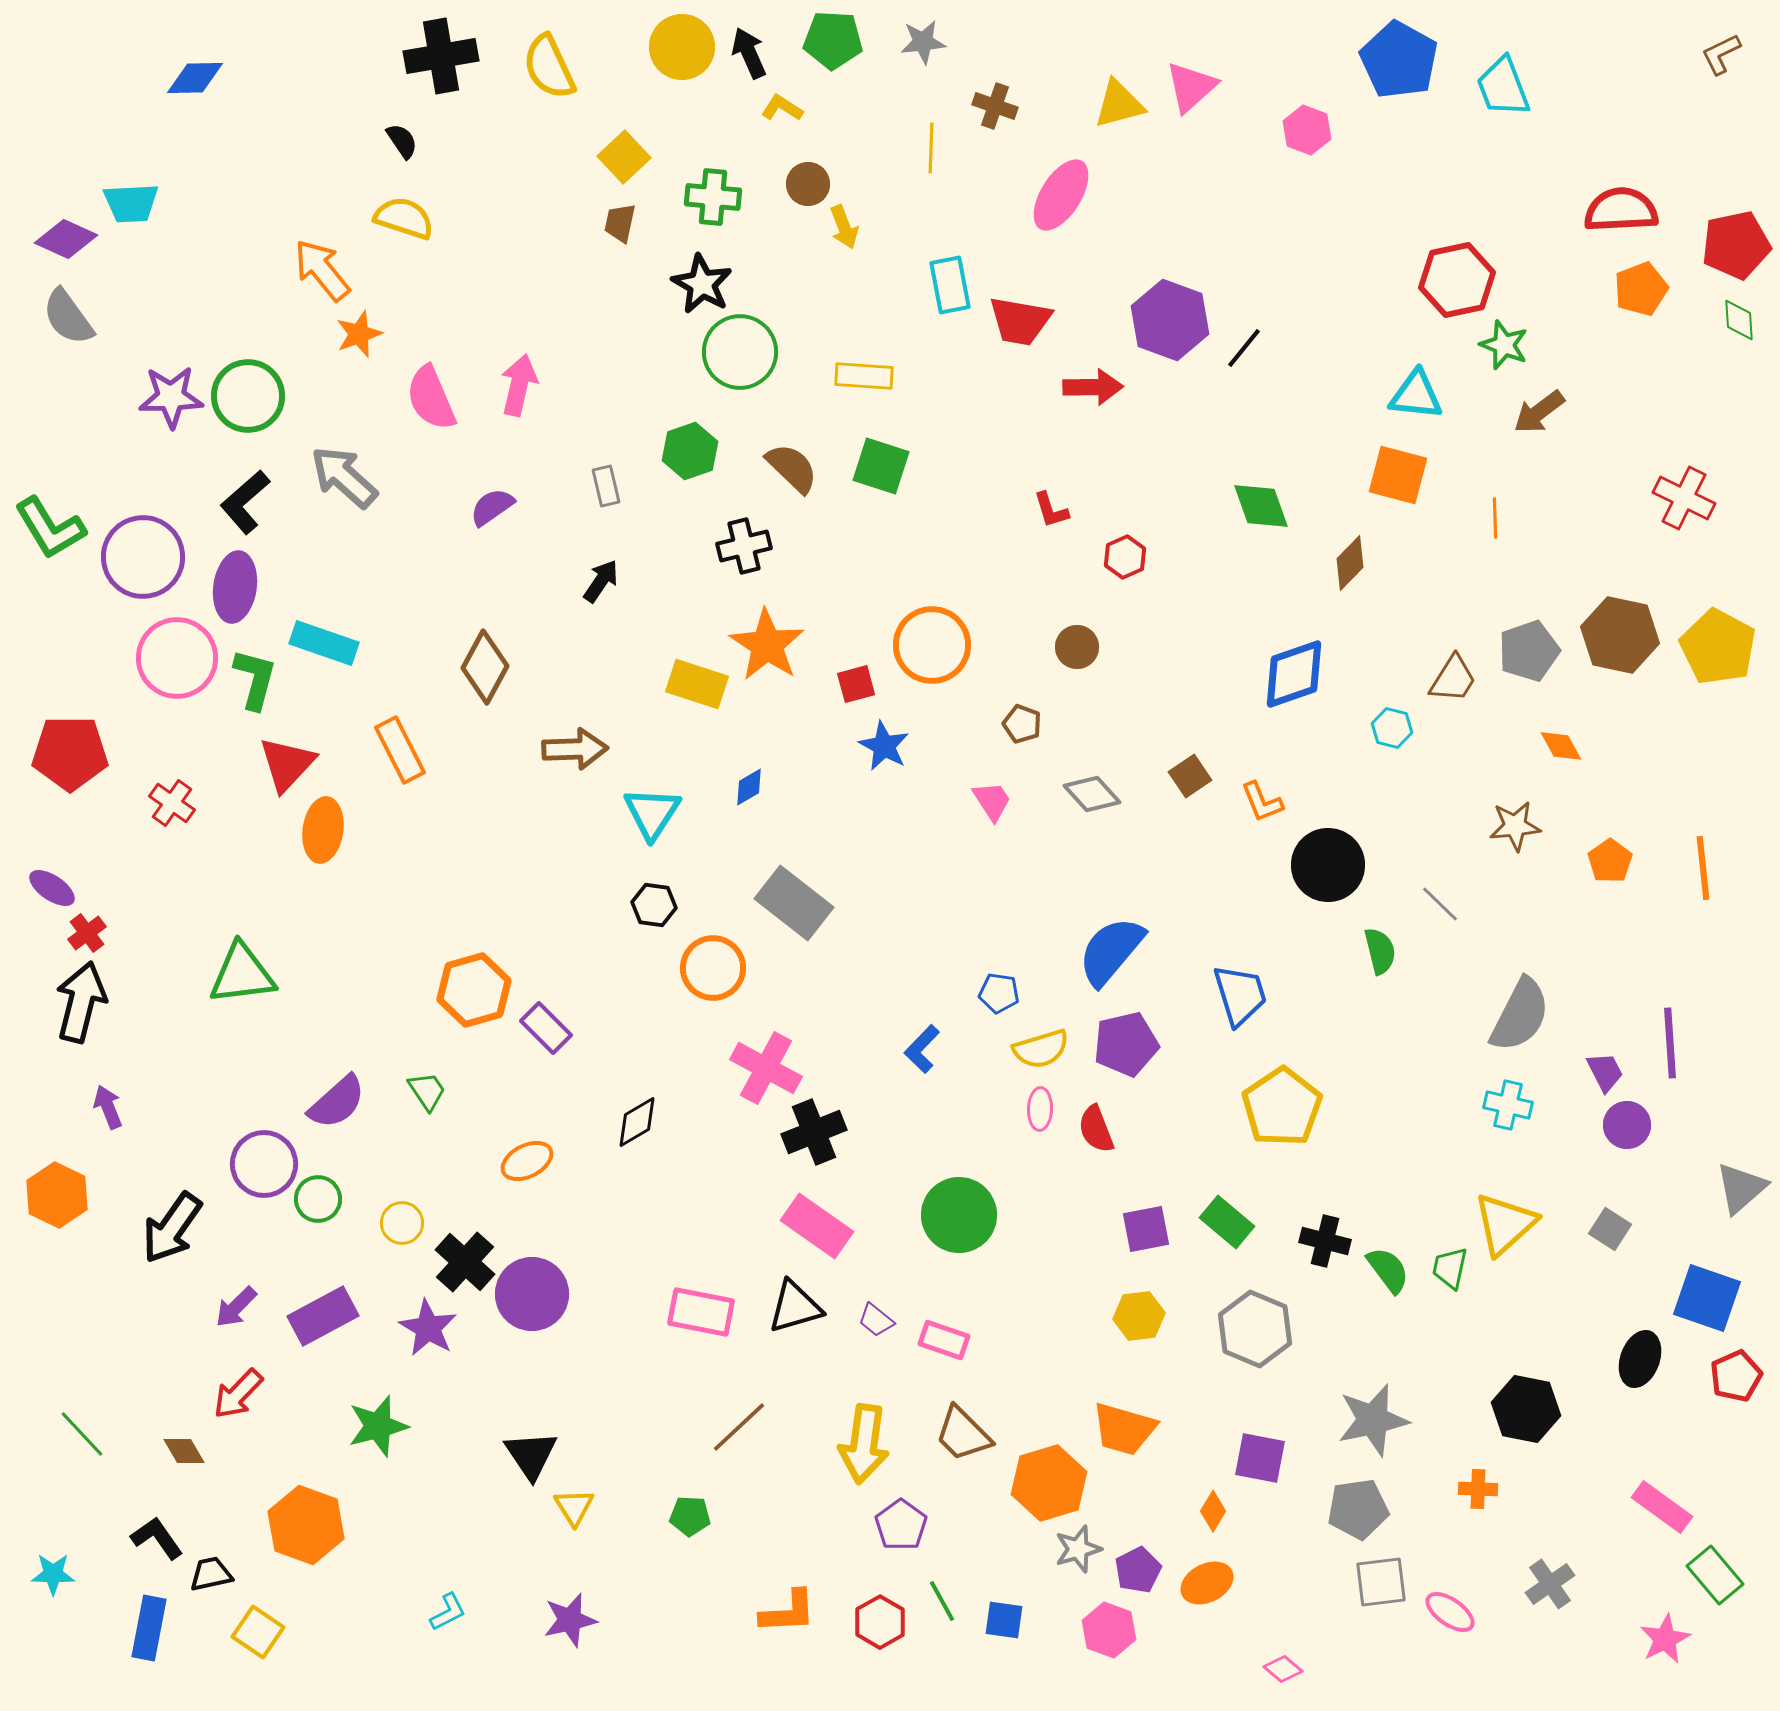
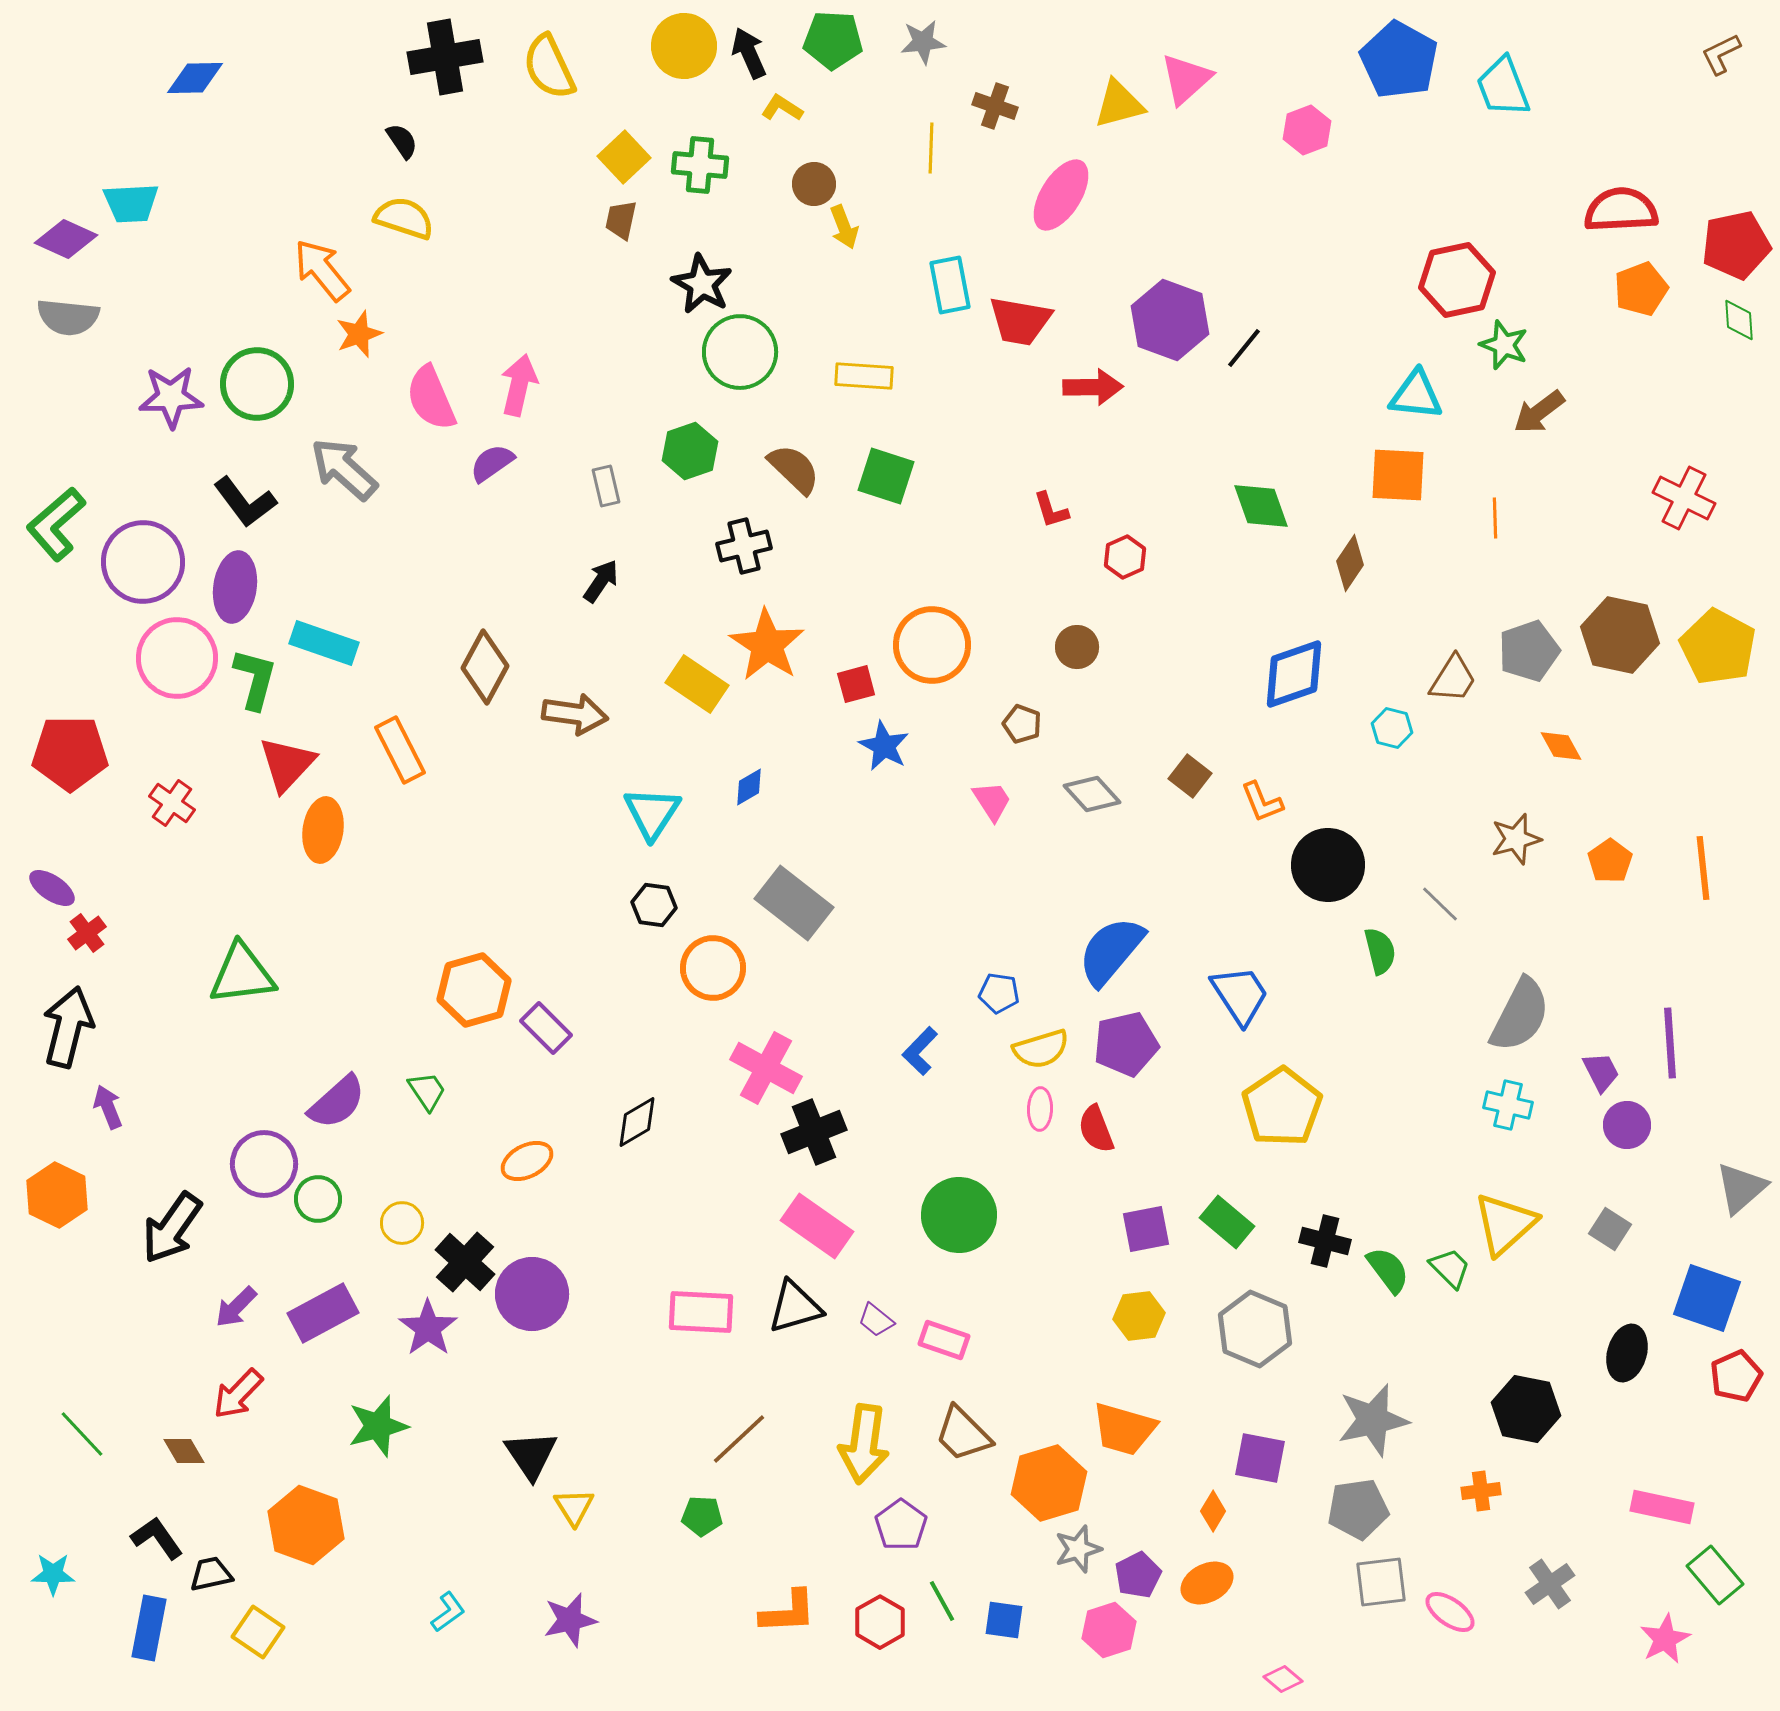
yellow circle at (682, 47): moved 2 px right, 1 px up
black cross at (441, 56): moved 4 px right, 1 px down
pink triangle at (1191, 87): moved 5 px left, 8 px up
pink hexagon at (1307, 130): rotated 18 degrees clockwise
brown circle at (808, 184): moved 6 px right
green cross at (713, 197): moved 13 px left, 32 px up
brown trapezoid at (620, 223): moved 1 px right, 3 px up
gray semicircle at (68, 317): rotated 48 degrees counterclockwise
green circle at (248, 396): moved 9 px right, 12 px up
green square at (881, 466): moved 5 px right, 10 px down
brown semicircle at (792, 468): moved 2 px right, 1 px down
orange square at (1398, 475): rotated 12 degrees counterclockwise
gray arrow at (344, 477): moved 8 px up
black L-shape at (245, 502): rotated 86 degrees counterclockwise
purple semicircle at (492, 507): moved 44 px up
green L-shape at (50, 528): moved 6 px right, 4 px up; rotated 80 degrees clockwise
purple circle at (143, 557): moved 5 px down
brown diamond at (1350, 563): rotated 10 degrees counterclockwise
yellow rectangle at (697, 684): rotated 16 degrees clockwise
brown arrow at (575, 749): moved 35 px up; rotated 10 degrees clockwise
brown square at (1190, 776): rotated 18 degrees counterclockwise
brown star at (1515, 826): moved 1 px right, 13 px down; rotated 9 degrees counterclockwise
blue trapezoid at (1240, 995): rotated 16 degrees counterclockwise
black arrow at (81, 1002): moved 13 px left, 25 px down
blue L-shape at (922, 1049): moved 2 px left, 2 px down
purple trapezoid at (1605, 1072): moved 4 px left
green trapezoid at (1450, 1268): rotated 123 degrees clockwise
pink rectangle at (701, 1312): rotated 8 degrees counterclockwise
purple rectangle at (323, 1316): moved 3 px up
purple star at (428, 1328): rotated 6 degrees clockwise
black ellipse at (1640, 1359): moved 13 px left, 6 px up; rotated 4 degrees counterclockwise
brown line at (739, 1427): moved 12 px down
orange cross at (1478, 1489): moved 3 px right, 2 px down; rotated 9 degrees counterclockwise
pink rectangle at (1662, 1507): rotated 24 degrees counterclockwise
green pentagon at (690, 1516): moved 12 px right
purple pentagon at (1138, 1570): moved 5 px down
cyan L-shape at (448, 1612): rotated 9 degrees counterclockwise
pink hexagon at (1109, 1630): rotated 22 degrees clockwise
pink diamond at (1283, 1669): moved 10 px down
